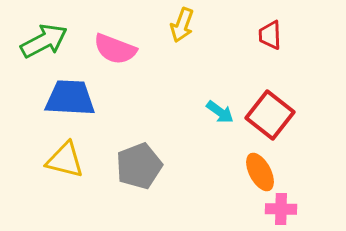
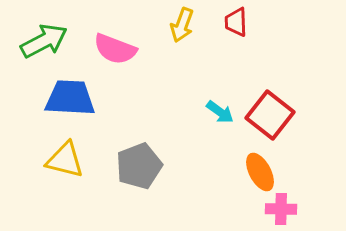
red trapezoid: moved 34 px left, 13 px up
